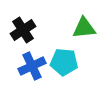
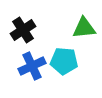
cyan pentagon: moved 1 px up
